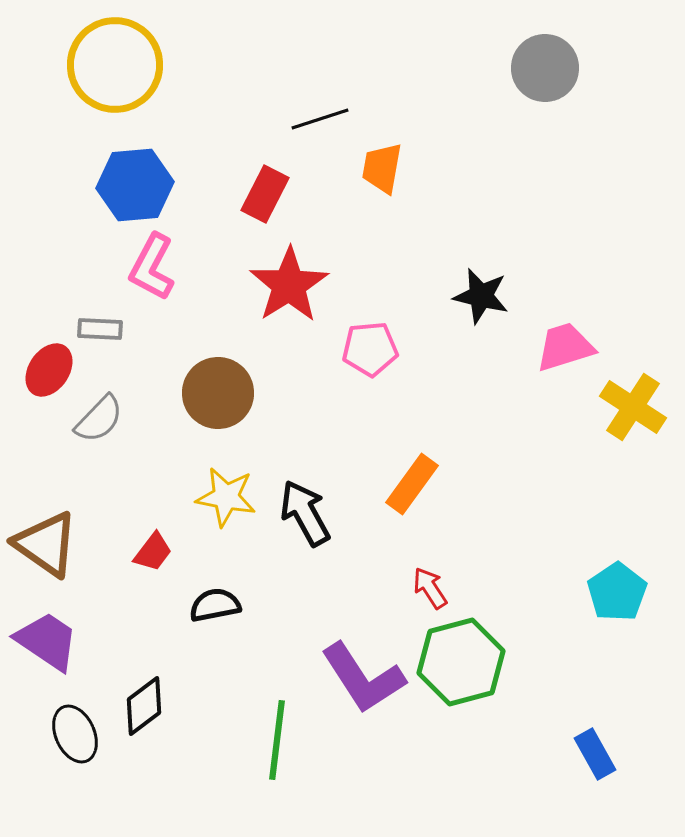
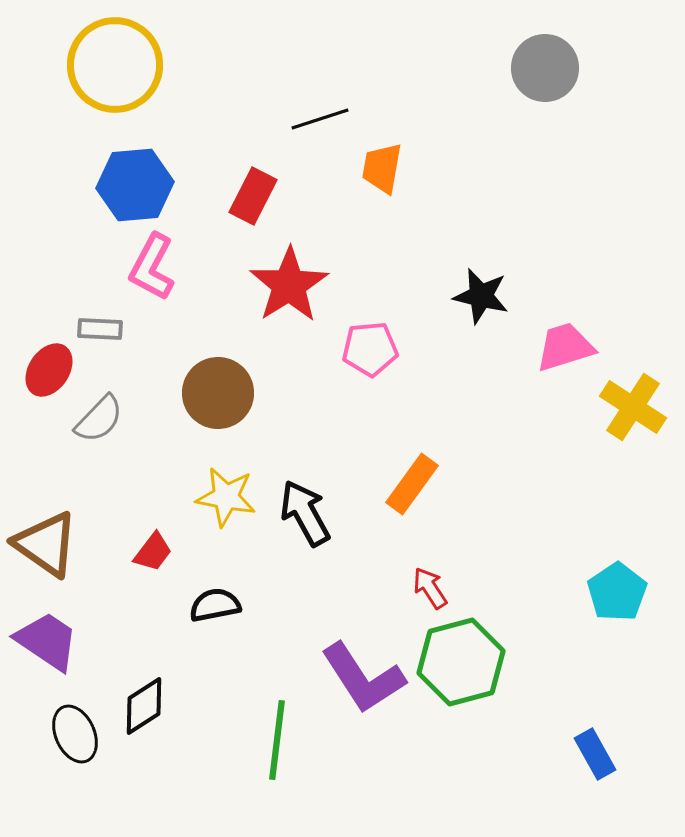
red rectangle: moved 12 px left, 2 px down
black diamond: rotated 4 degrees clockwise
